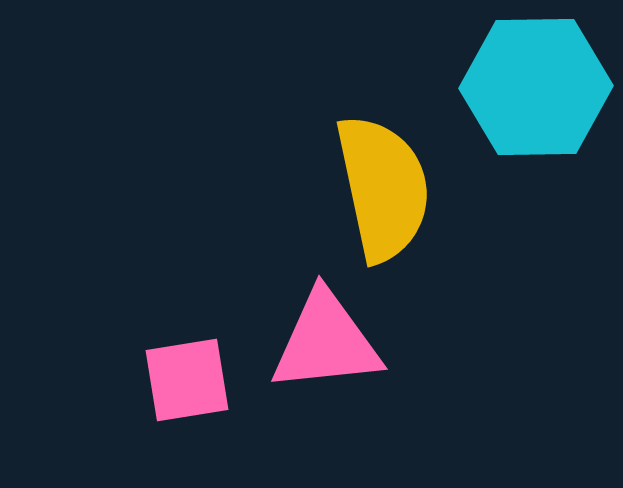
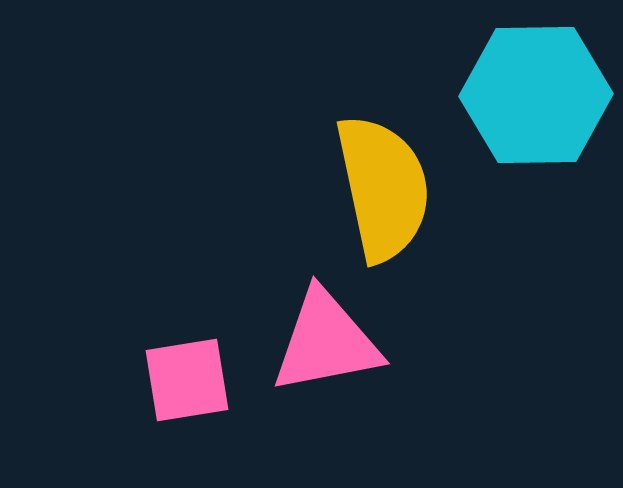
cyan hexagon: moved 8 px down
pink triangle: rotated 5 degrees counterclockwise
